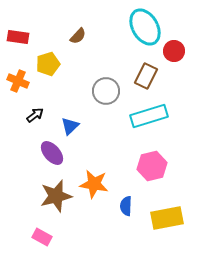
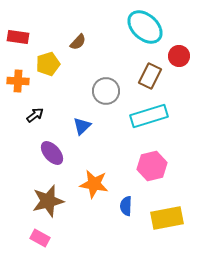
cyan ellipse: rotated 18 degrees counterclockwise
brown semicircle: moved 6 px down
red circle: moved 5 px right, 5 px down
brown rectangle: moved 4 px right
orange cross: rotated 20 degrees counterclockwise
blue triangle: moved 12 px right
brown star: moved 8 px left, 5 px down
pink rectangle: moved 2 px left, 1 px down
